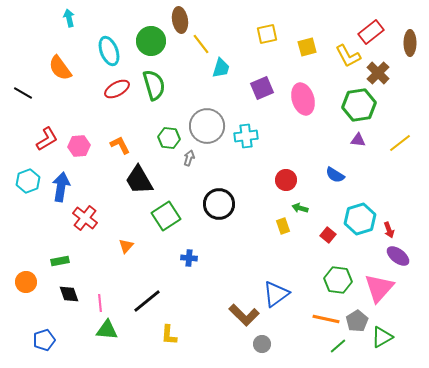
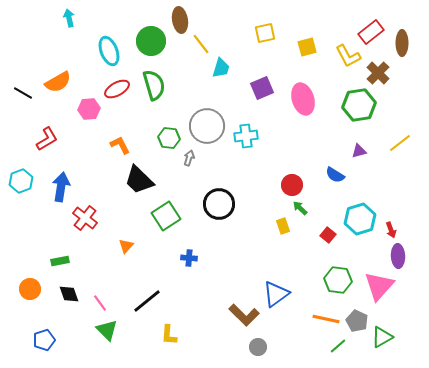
yellow square at (267, 34): moved 2 px left, 1 px up
brown ellipse at (410, 43): moved 8 px left
orange semicircle at (60, 68): moved 2 px left, 14 px down; rotated 84 degrees counterclockwise
purple triangle at (358, 140): moved 1 px right, 11 px down; rotated 21 degrees counterclockwise
pink hexagon at (79, 146): moved 10 px right, 37 px up
black trapezoid at (139, 180): rotated 16 degrees counterclockwise
red circle at (286, 180): moved 6 px right, 5 px down
cyan hexagon at (28, 181): moved 7 px left
green arrow at (300, 208): rotated 28 degrees clockwise
red arrow at (389, 230): moved 2 px right
purple ellipse at (398, 256): rotated 50 degrees clockwise
orange circle at (26, 282): moved 4 px right, 7 px down
pink triangle at (379, 288): moved 2 px up
pink line at (100, 303): rotated 30 degrees counterclockwise
gray pentagon at (357, 321): rotated 15 degrees counterclockwise
green triangle at (107, 330): rotated 40 degrees clockwise
gray circle at (262, 344): moved 4 px left, 3 px down
